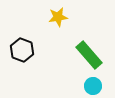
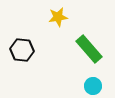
black hexagon: rotated 15 degrees counterclockwise
green rectangle: moved 6 px up
